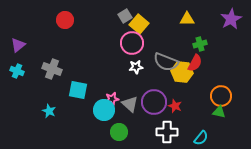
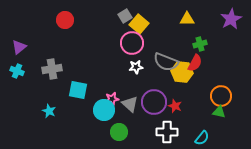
purple triangle: moved 1 px right, 2 px down
gray cross: rotated 30 degrees counterclockwise
cyan semicircle: moved 1 px right
